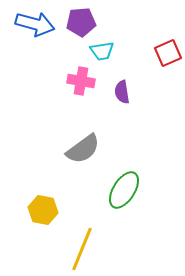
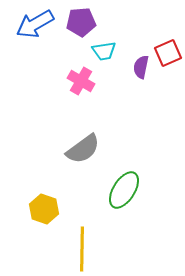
blue arrow: rotated 135 degrees clockwise
cyan trapezoid: moved 2 px right
pink cross: rotated 20 degrees clockwise
purple semicircle: moved 19 px right, 25 px up; rotated 20 degrees clockwise
yellow hexagon: moved 1 px right, 1 px up; rotated 8 degrees clockwise
yellow line: rotated 21 degrees counterclockwise
